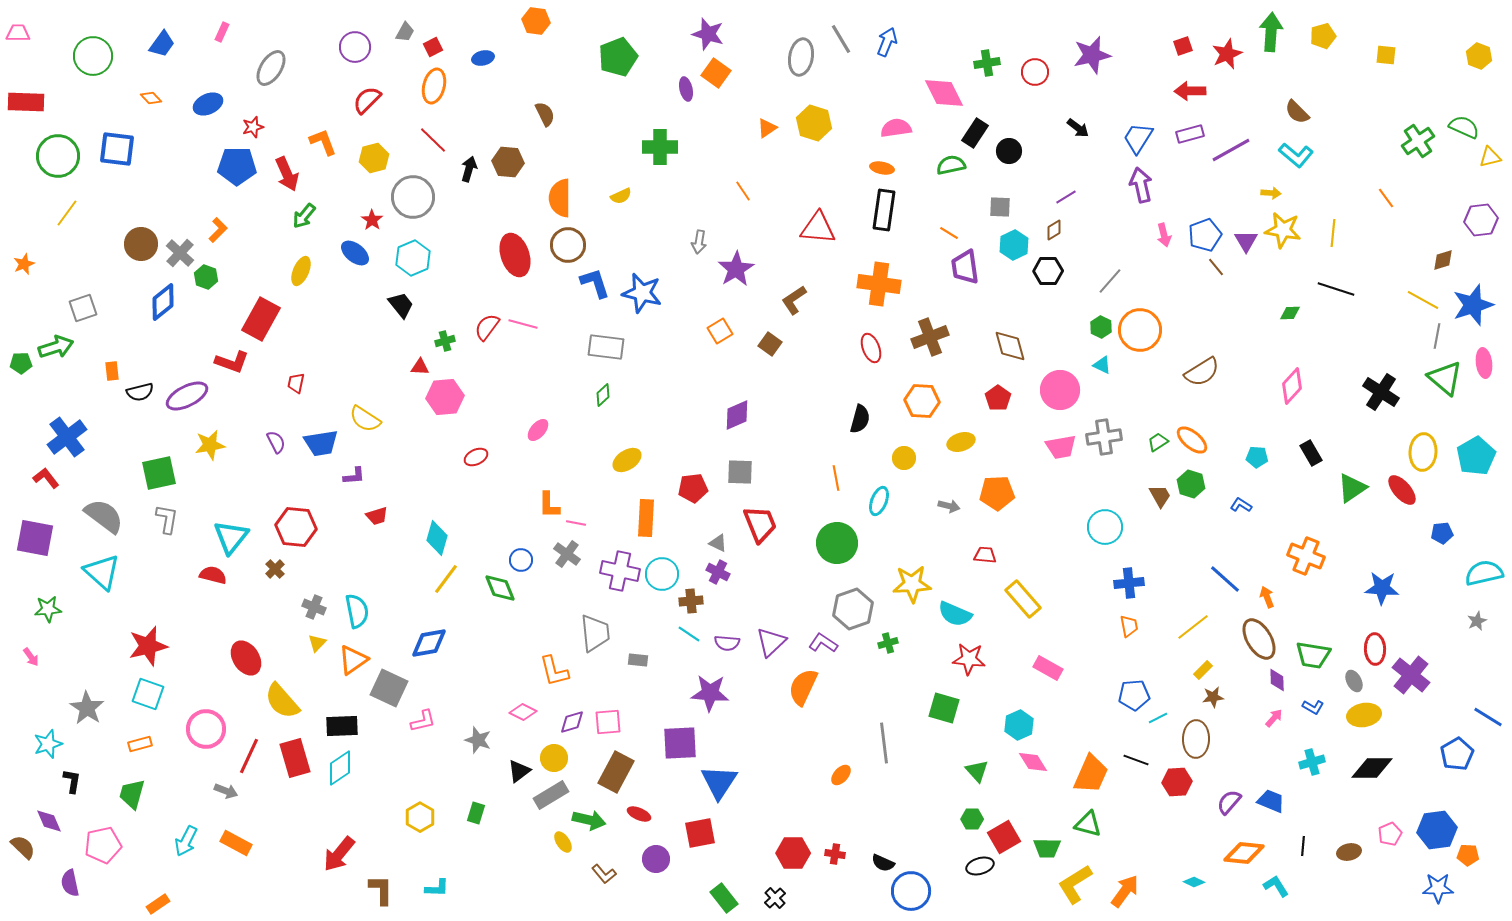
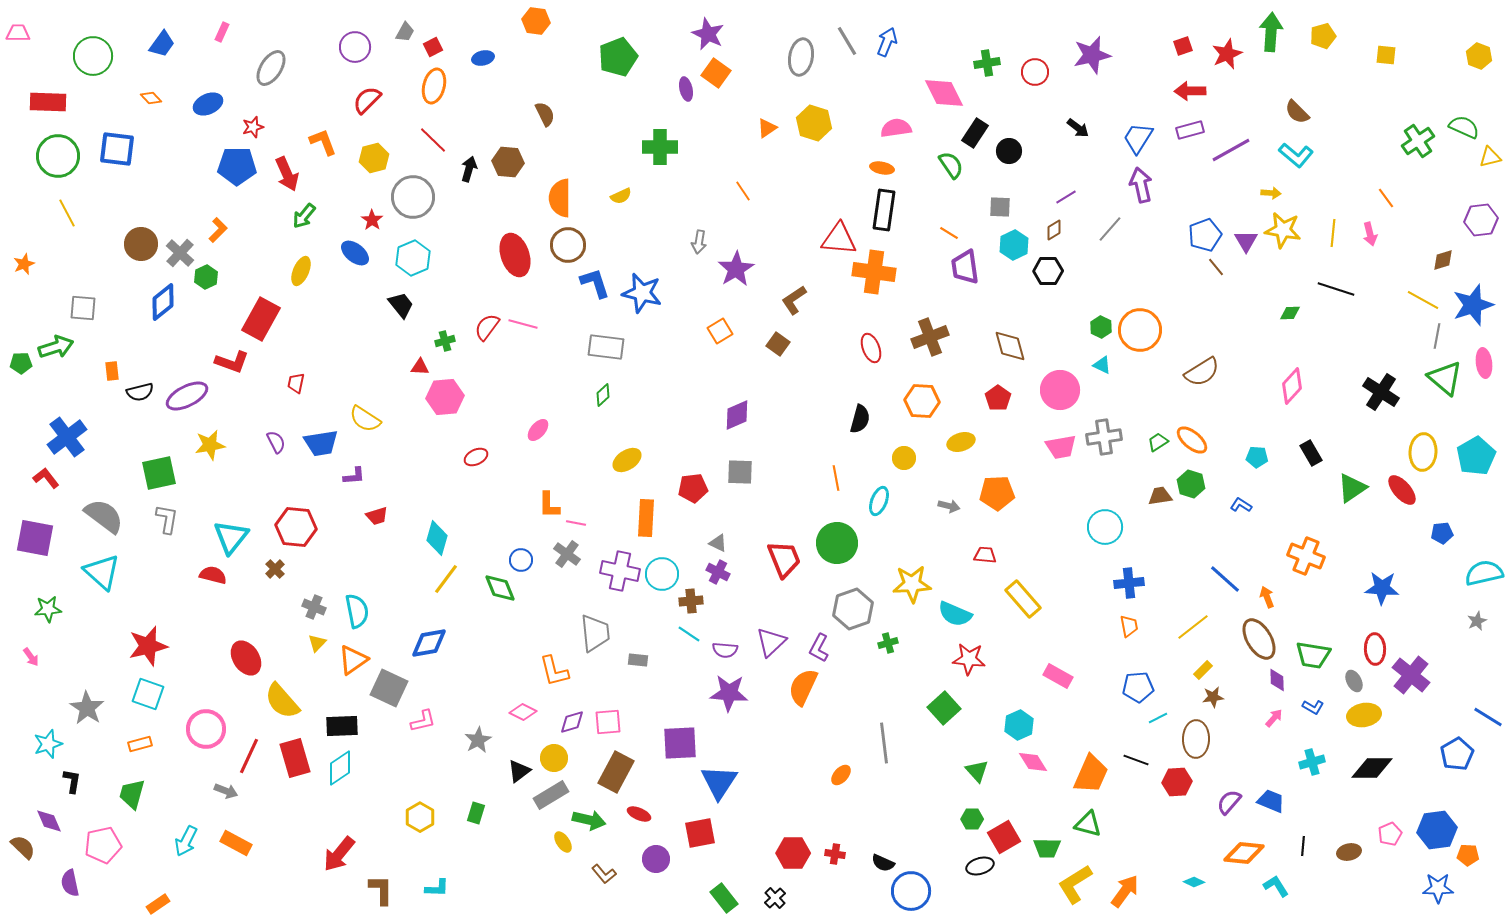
purple star at (708, 34): rotated 8 degrees clockwise
gray line at (841, 39): moved 6 px right, 2 px down
red rectangle at (26, 102): moved 22 px right
purple rectangle at (1190, 134): moved 4 px up
green semicircle at (951, 165): rotated 68 degrees clockwise
yellow line at (67, 213): rotated 64 degrees counterclockwise
red triangle at (818, 228): moved 21 px right, 11 px down
pink arrow at (1164, 235): moved 206 px right, 1 px up
green hexagon at (206, 277): rotated 15 degrees clockwise
gray line at (1110, 281): moved 52 px up
orange cross at (879, 284): moved 5 px left, 12 px up
gray square at (83, 308): rotated 24 degrees clockwise
brown square at (770, 344): moved 8 px right
brown trapezoid at (1160, 496): rotated 70 degrees counterclockwise
red trapezoid at (760, 524): moved 24 px right, 35 px down
purple semicircle at (727, 643): moved 2 px left, 7 px down
purple L-shape at (823, 643): moved 4 px left, 5 px down; rotated 96 degrees counterclockwise
pink rectangle at (1048, 668): moved 10 px right, 8 px down
purple star at (710, 693): moved 19 px right
blue pentagon at (1134, 695): moved 4 px right, 8 px up
green square at (944, 708): rotated 32 degrees clockwise
gray star at (478, 740): rotated 24 degrees clockwise
